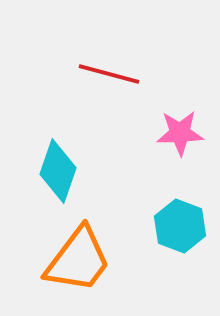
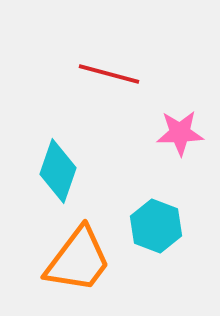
cyan hexagon: moved 24 px left
